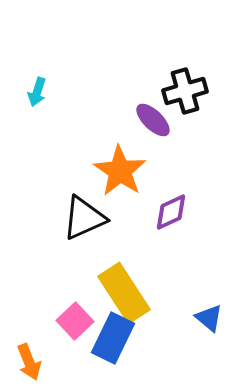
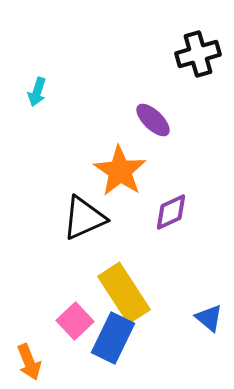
black cross: moved 13 px right, 37 px up
